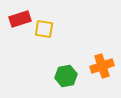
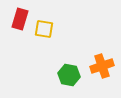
red rectangle: rotated 55 degrees counterclockwise
green hexagon: moved 3 px right, 1 px up; rotated 20 degrees clockwise
